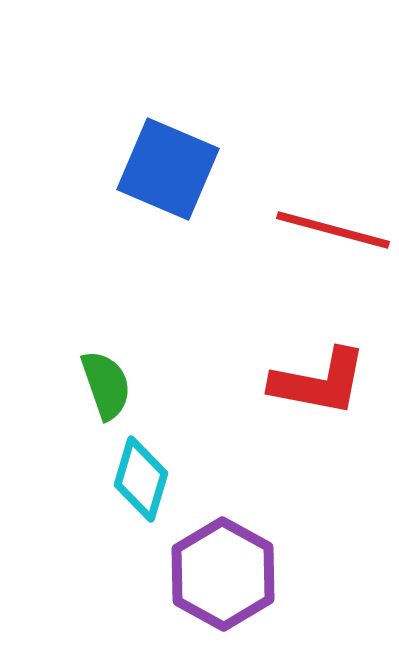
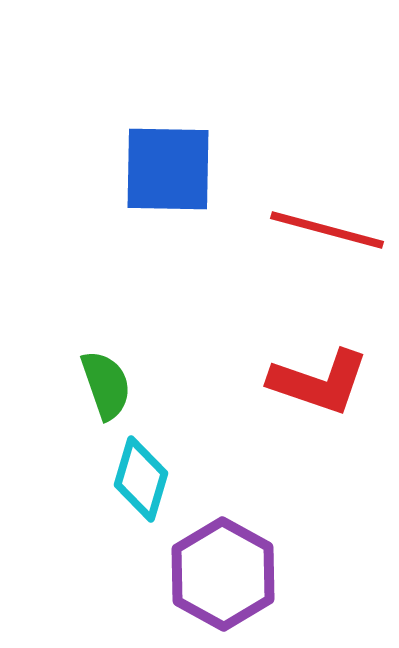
blue square: rotated 22 degrees counterclockwise
red line: moved 6 px left
red L-shape: rotated 8 degrees clockwise
